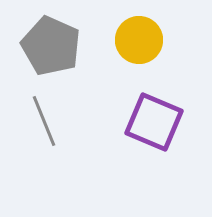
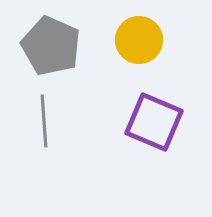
gray line: rotated 18 degrees clockwise
